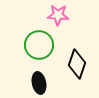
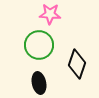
pink star: moved 8 px left, 1 px up
